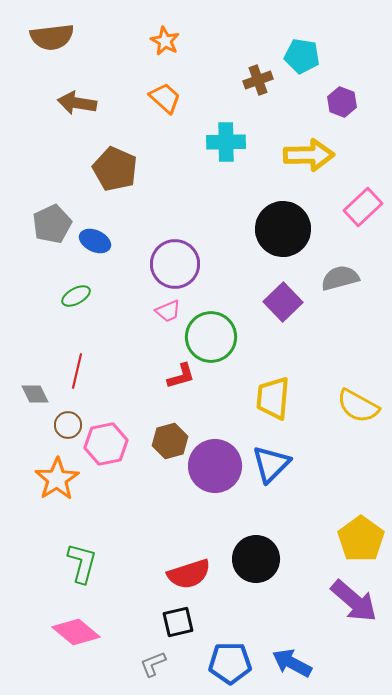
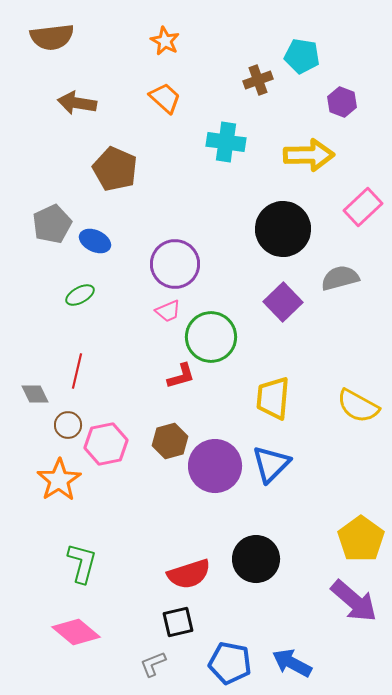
cyan cross at (226, 142): rotated 9 degrees clockwise
green ellipse at (76, 296): moved 4 px right, 1 px up
orange star at (57, 479): moved 2 px right, 1 px down
blue pentagon at (230, 663): rotated 12 degrees clockwise
